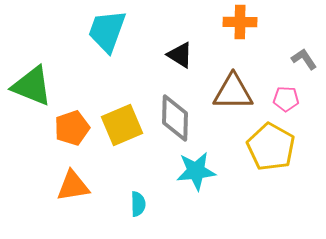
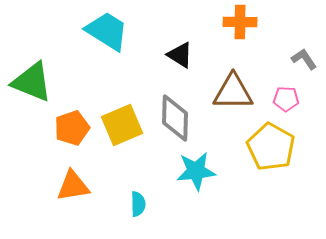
cyan trapezoid: rotated 102 degrees clockwise
green triangle: moved 4 px up
